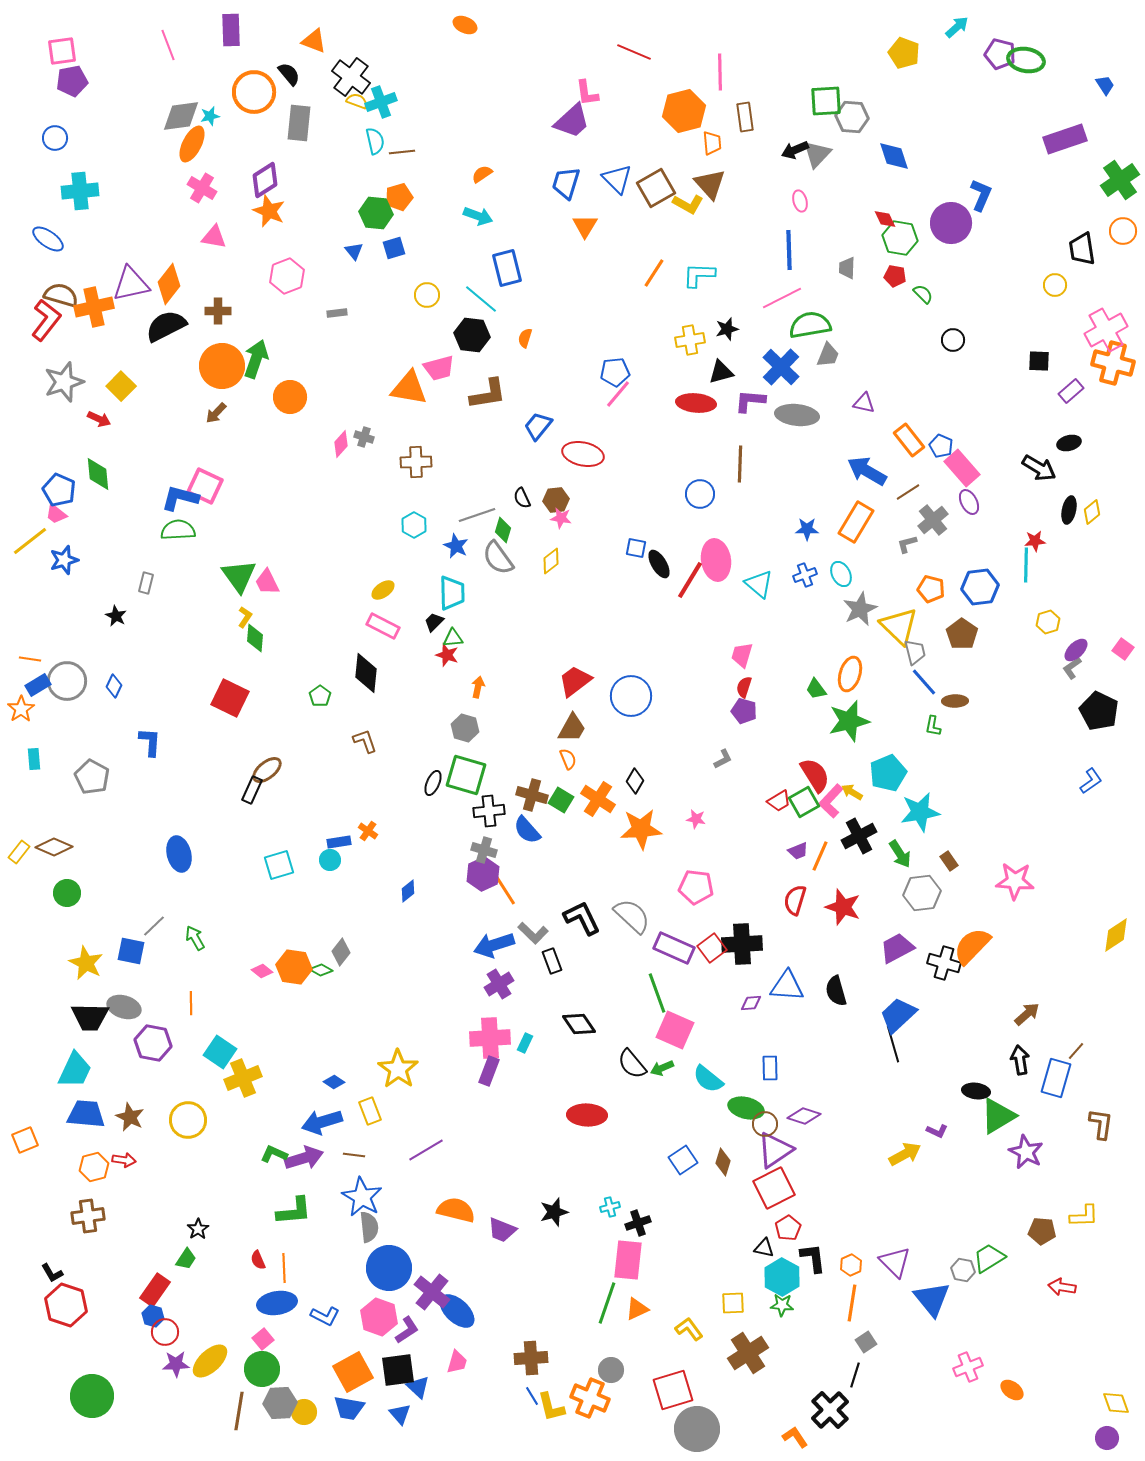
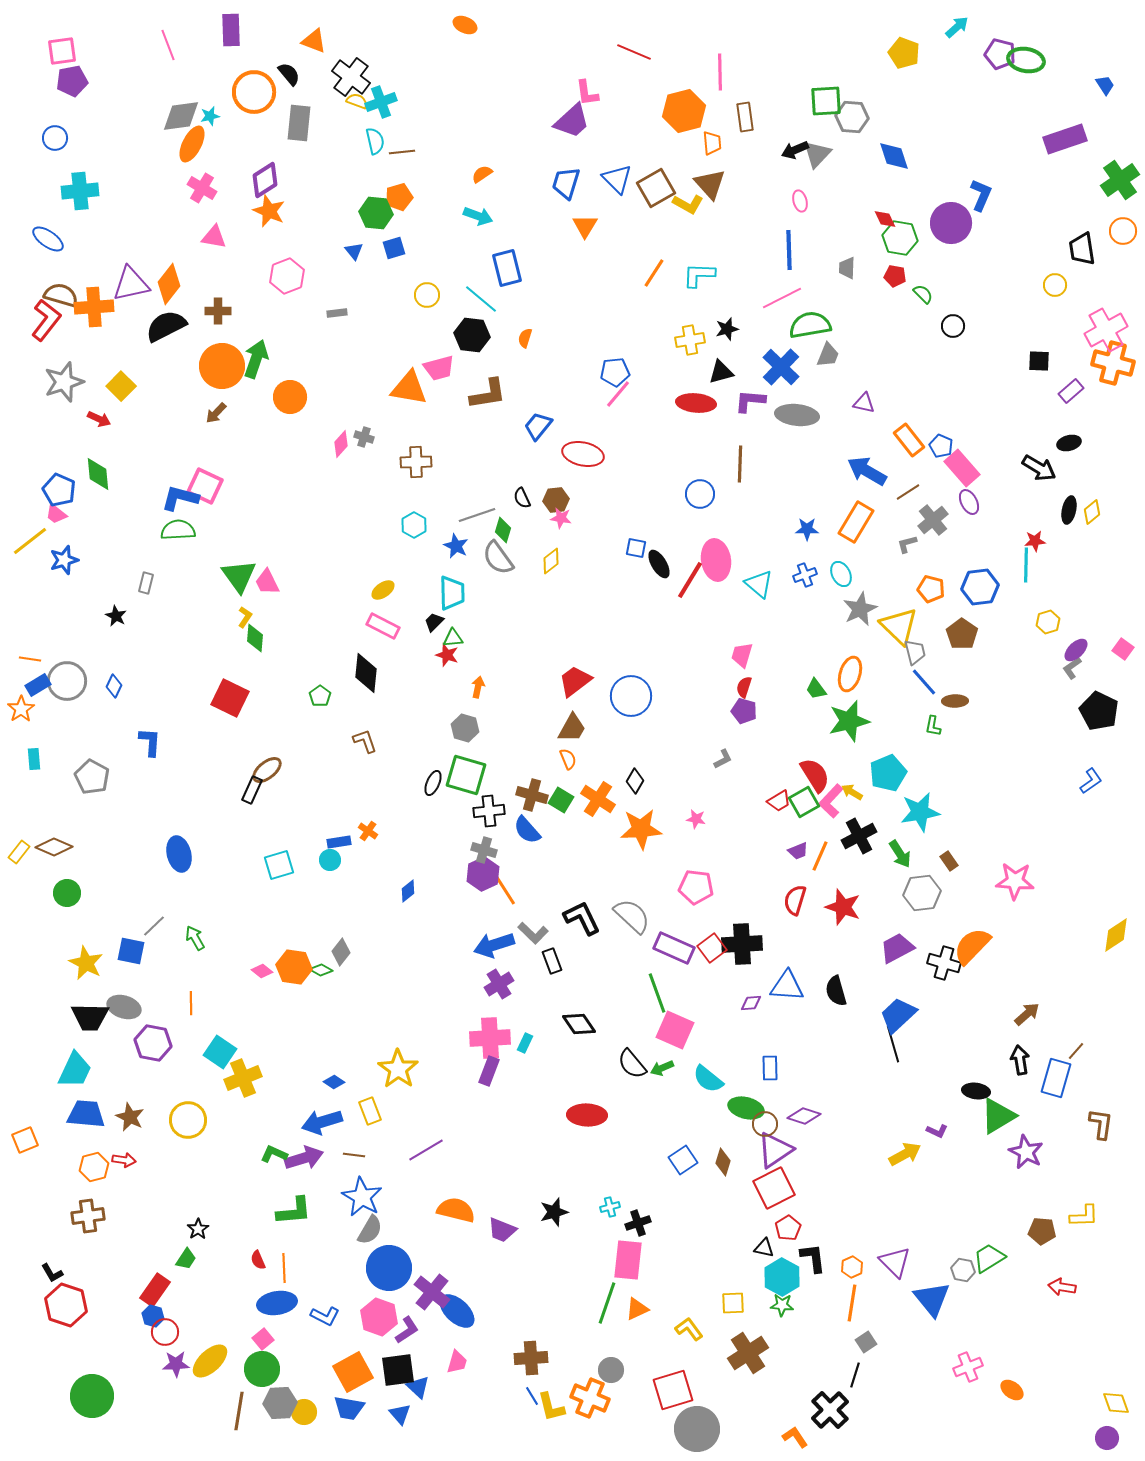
orange cross at (94, 307): rotated 9 degrees clockwise
black circle at (953, 340): moved 14 px up
gray semicircle at (369, 1227): moved 1 px right, 3 px down; rotated 36 degrees clockwise
orange hexagon at (851, 1265): moved 1 px right, 2 px down
